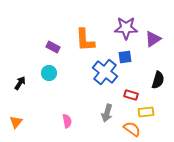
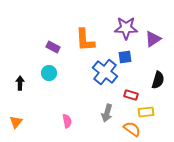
black arrow: rotated 32 degrees counterclockwise
